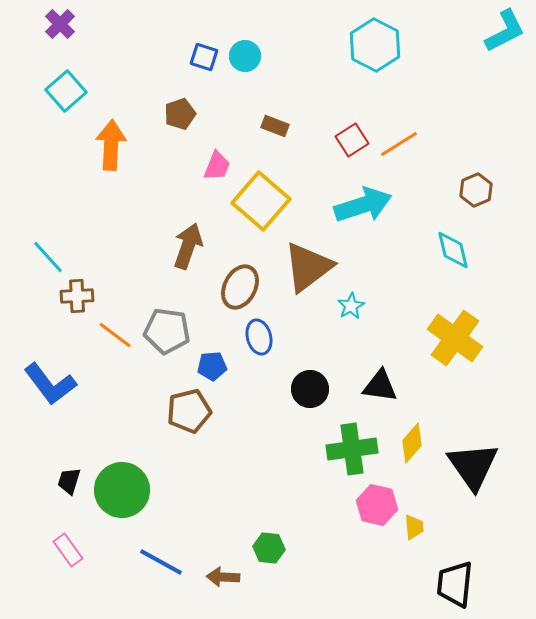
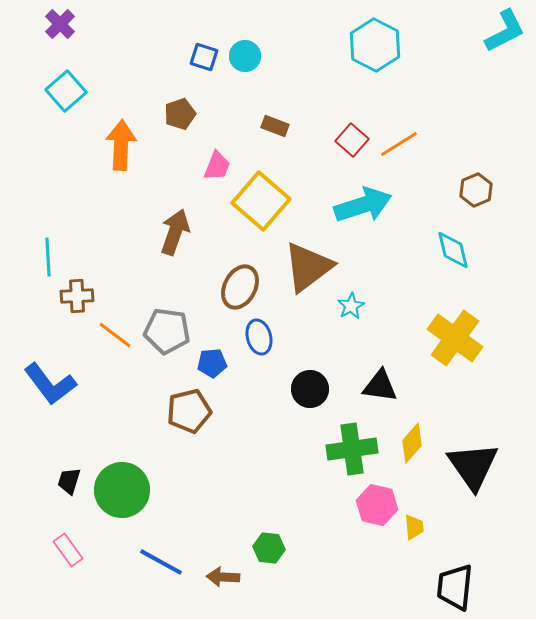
red square at (352, 140): rotated 16 degrees counterclockwise
orange arrow at (111, 145): moved 10 px right
brown arrow at (188, 246): moved 13 px left, 14 px up
cyan line at (48, 257): rotated 39 degrees clockwise
blue pentagon at (212, 366): moved 3 px up
black trapezoid at (455, 584): moved 3 px down
